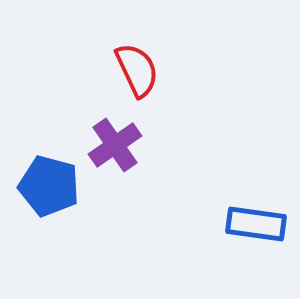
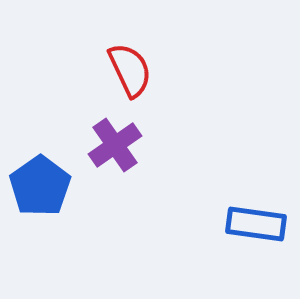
red semicircle: moved 7 px left
blue pentagon: moved 9 px left; rotated 22 degrees clockwise
